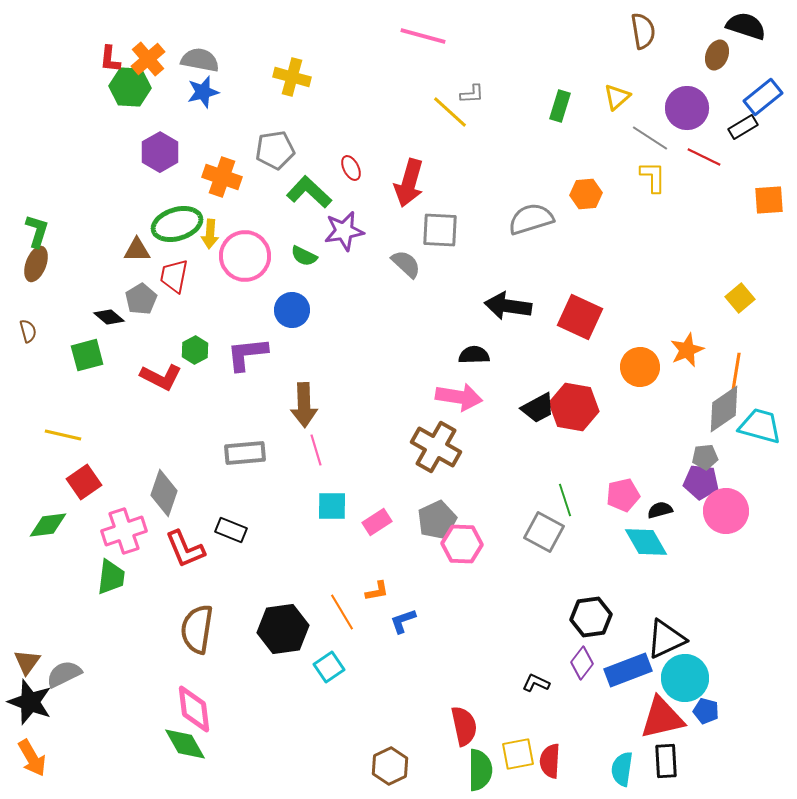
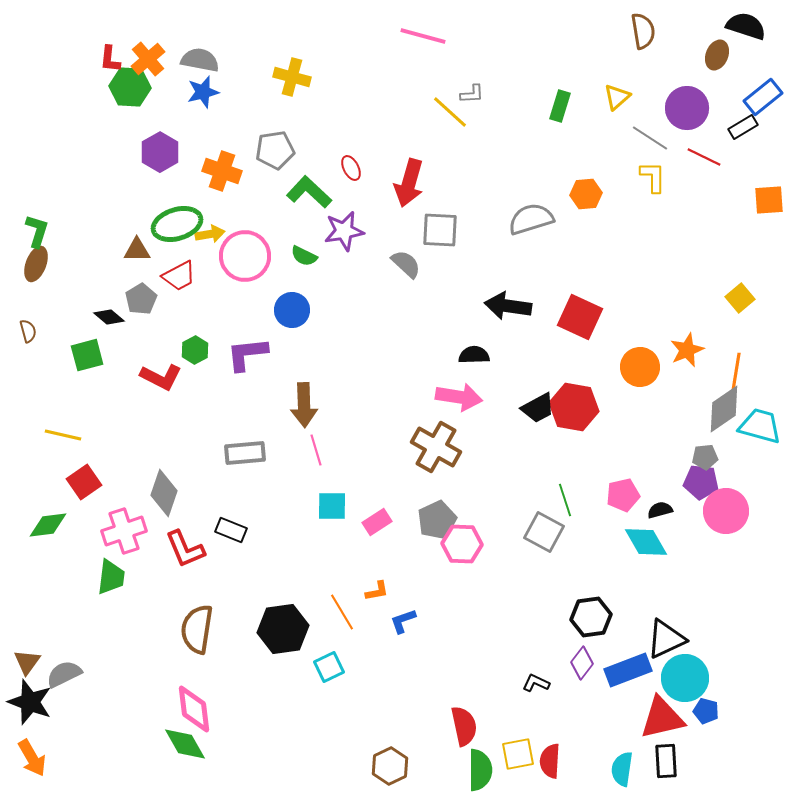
orange cross at (222, 177): moved 6 px up
yellow arrow at (210, 234): rotated 104 degrees counterclockwise
red trapezoid at (174, 276): moved 5 px right; rotated 129 degrees counterclockwise
cyan square at (329, 667): rotated 8 degrees clockwise
